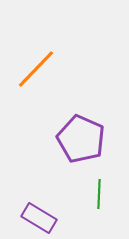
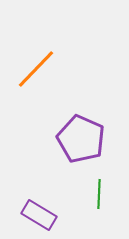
purple rectangle: moved 3 px up
